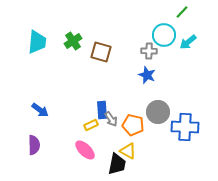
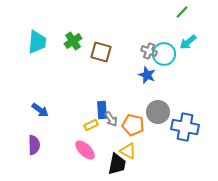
cyan circle: moved 19 px down
gray cross: rotated 21 degrees clockwise
blue cross: rotated 8 degrees clockwise
